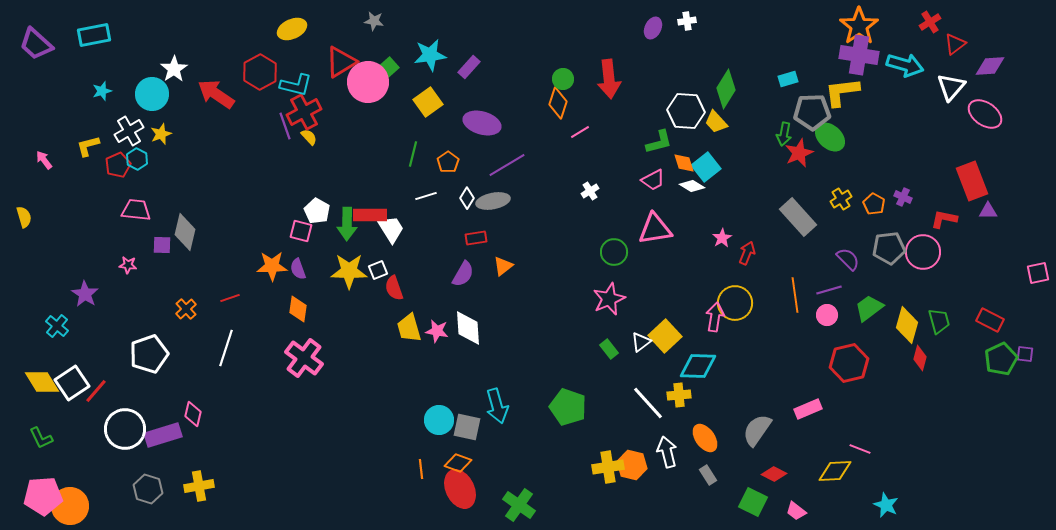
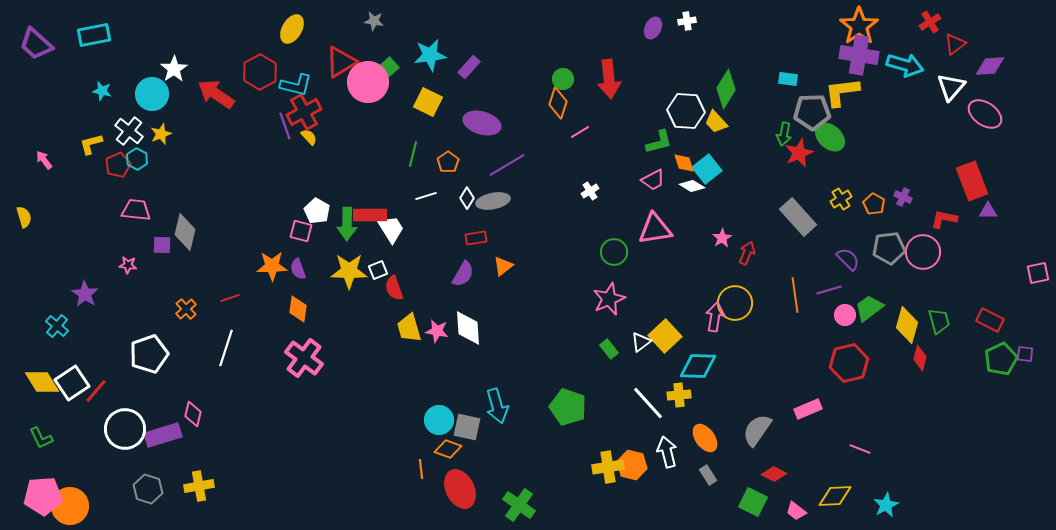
yellow ellipse at (292, 29): rotated 36 degrees counterclockwise
cyan rectangle at (788, 79): rotated 24 degrees clockwise
cyan star at (102, 91): rotated 30 degrees clockwise
yellow square at (428, 102): rotated 28 degrees counterclockwise
white cross at (129, 131): rotated 20 degrees counterclockwise
yellow L-shape at (88, 146): moved 3 px right, 2 px up
cyan square at (706, 167): moved 1 px right, 2 px down
pink circle at (827, 315): moved 18 px right
orange diamond at (458, 463): moved 10 px left, 14 px up
yellow diamond at (835, 471): moved 25 px down
cyan star at (886, 505): rotated 20 degrees clockwise
